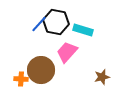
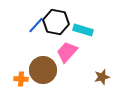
blue line: moved 3 px left, 1 px down
brown circle: moved 2 px right
